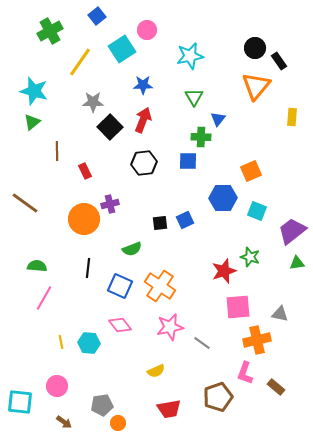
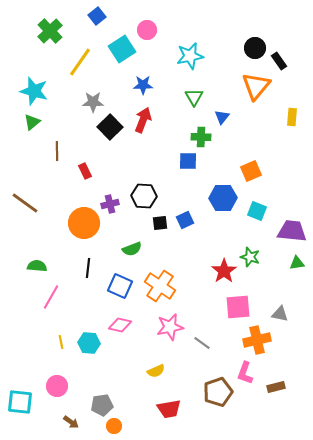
green cross at (50, 31): rotated 15 degrees counterclockwise
blue triangle at (218, 119): moved 4 px right, 2 px up
black hexagon at (144, 163): moved 33 px down; rotated 10 degrees clockwise
orange circle at (84, 219): moved 4 px down
purple trapezoid at (292, 231): rotated 44 degrees clockwise
red star at (224, 271): rotated 15 degrees counterclockwise
pink line at (44, 298): moved 7 px right, 1 px up
pink diamond at (120, 325): rotated 40 degrees counterclockwise
brown rectangle at (276, 387): rotated 54 degrees counterclockwise
brown pentagon at (218, 397): moved 5 px up
brown arrow at (64, 422): moved 7 px right
orange circle at (118, 423): moved 4 px left, 3 px down
